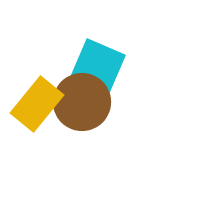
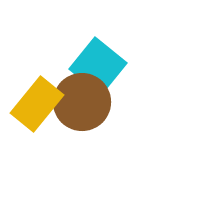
cyan square: rotated 16 degrees clockwise
